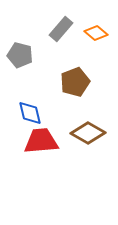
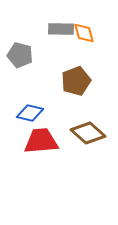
gray rectangle: rotated 50 degrees clockwise
orange diamond: moved 12 px left; rotated 35 degrees clockwise
brown pentagon: moved 1 px right, 1 px up
blue diamond: rotated 64 degrees counterclockwise
brown diamond: rotated 12 degrees clockwise
